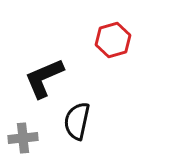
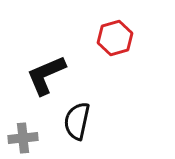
red hexagon: moved 2 px right, 2 px up
black L-shape: moved 2 px right, 3 px up
